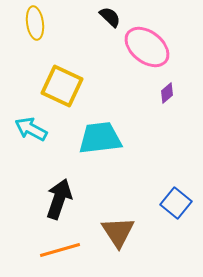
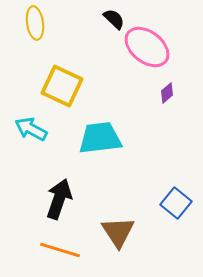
black semicircle: moved 4 px right, 2 px down
orange line: rotated 33 degrees clockwise
